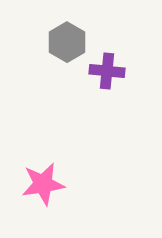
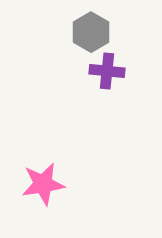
gray hexagon: moved 24 px right, 10 px up
